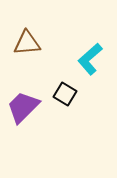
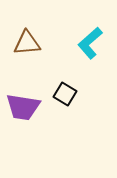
cyan L-shape: moved 16 px up
purple trapezoid: rotated 126 degrees counterclockwise
